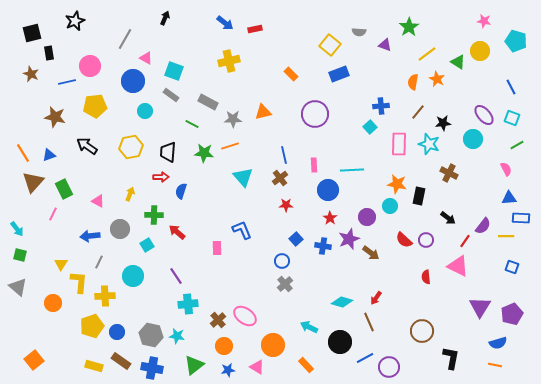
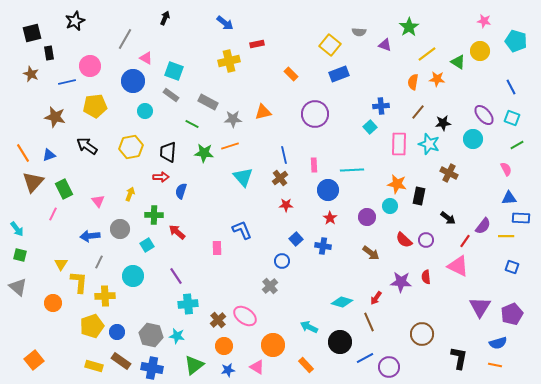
red rectangle at (255, 29): moved 2 px right, 15 px down
orange star at (437, 79): rotated 21 degrees counterclockwise
pink triangle at (98, 201): rotated 24 degrees clockwise
purple star at (349, 239): moved 52 px right, 43 px down; rotated 25 degrees clockwise
gray cross at (285, 284): moved 15 px left, 2 px down
brown circle at (422, 331): moved 3 px down
black L-shape at (451, 358): moved 8 px right
